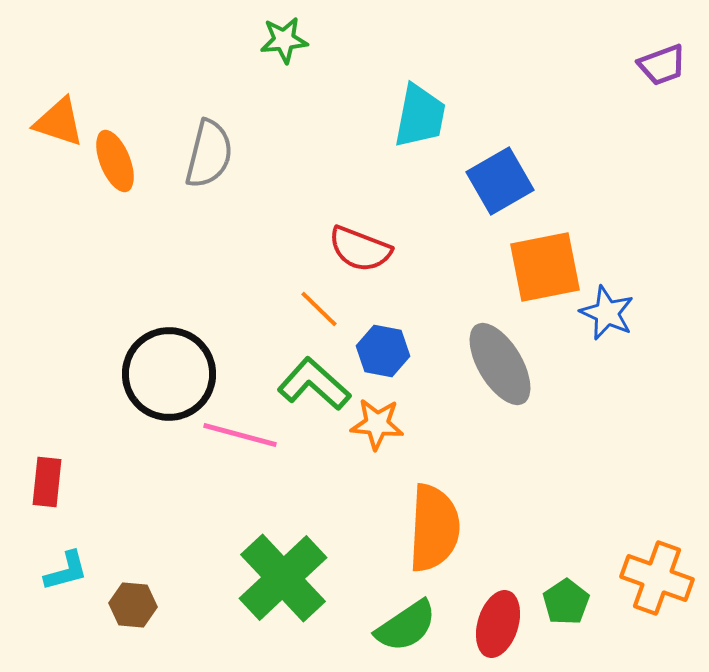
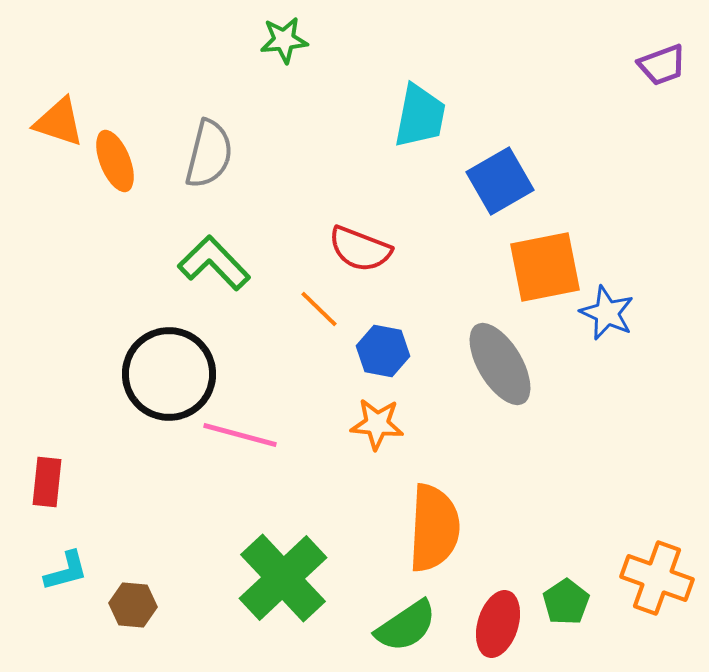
green L-shape: moved 100 px left, 121 px up; rotated 4 degrees clockwise
